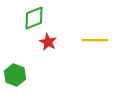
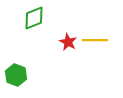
red star: moved 20 px right
green hexagon: moved 1 px right
